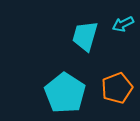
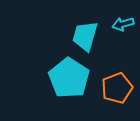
cyan arrow: rotated 10 degrees clockwise
cyan pentagon: moved 4 px right, 15 px up
